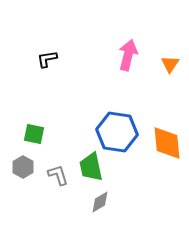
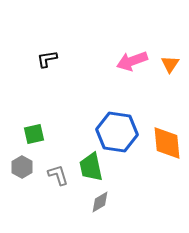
pink arrow: moved 4 px right, 6 px down; rotated 124 degrees counterclockwise
green square: rotated 25 degrees counterclockwise
gray hexagon: moved 1 px left
